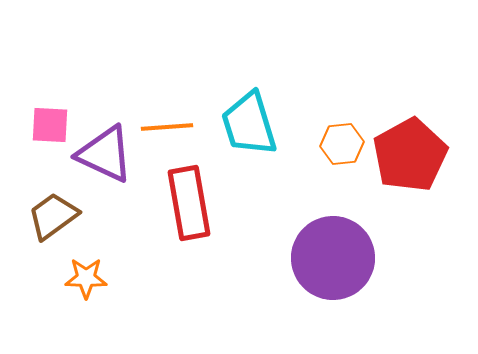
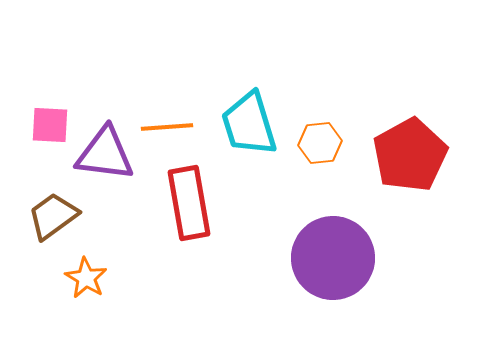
orange hexagon: moved 22 px left, 1 px up
purple triangle: rotated 18 degrees counterclockwise
orange star: rotated 30 degrees clockwise
